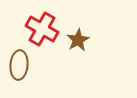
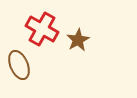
brown ellipse: rotated 28 degrees counterclockwise
